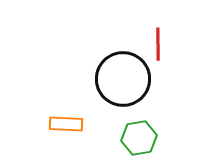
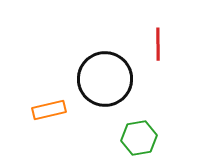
black circle: moved 18 px left
orange rectangle: moved 17 px left, 14 px up; rotated 16 degrees counterclockwise
